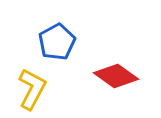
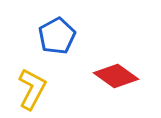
blue pentagon: moved 6 px up
